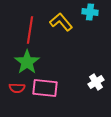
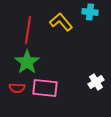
red line: moved 2 px left
